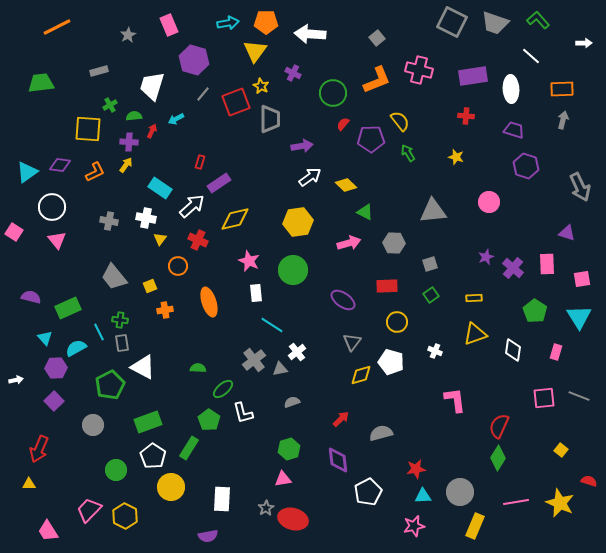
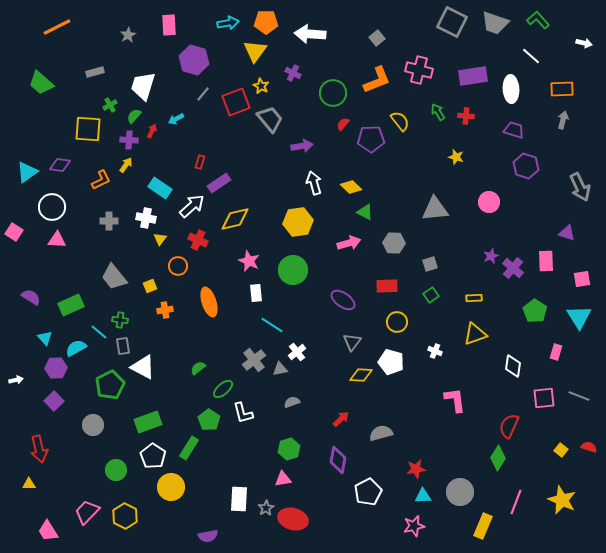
pink rectangle at (169, 25): rotated 20 degrees clockwise
white arrow at (584, 43): rotated 14 degrees clockwise
gray rectangle at (99, 71): moved 4 px left, 1 px down
green trapezoid at (41, 83): rotated 132 degrees counterclockwise
white trapezoid at (152, 86): moved 9 px left
green semicircle at (134, 116): rotated 42 degrees counterclockwise
gray trapezoid at (270, 119): rotated 40 degrees counterclockwise
purple cross at (129, 142): moved 2 px up
green arrow at (408, 153): moved 30 px right, 41 px up
orange L-shape at (95, 172): moved 6 px right, 8 px down
white arrow at (310, 177): moved 4 px right, 6 px down; rotated 70 degrees counterclockwise
yellow diamond at (346, 185): moved 5 px right, 2 px down
gray triangle at (433, 211): moved 2 px right, 2 px up
gray cross at (109, 221): rotated 12 degrees counterclockwise
pink triangle at (57, 240): rotated 48 degrees counterclockwise
purple star at (486, 257): moved 5 px right, 1 px up
pink rectangle at (547, 264): moved 1 px left, 3 px up
purple semicircle at (31, 297): rotated 18 degrees clockwise
green rectangle at (68, 308): moved 3 px right, 3 px up
cyan line at (99, 332): rotated 24 degrees counterclockwise
gray rectangle at (122, 343): moved 1 px right, 3 px down
white diamond at (513, 350): moved 16 px down
green semicircle at (198, 368): rotated 42 degrees counterclockwise
yellow diamond at (361, 375): rotated 20 degrees clockwise
red semicircle at (499, 426): moved 10 px right
red arrow at (39, 449): rotated 36 degrees counterclockwise
purple diamond at (338, 460): rotated 16 degrees clockwise
red semicircle at (589, 481): moved 34 px up
white rectangle at (222, 499): moved 17 px right
pink line at (516, 502): rotated 60 degrees counterclockwise
yellow star at (560, 503): moved 2 px right, 3 px up
pink trapezoid at (89, 510): moved 2 px left, 2 px down
yellow rectangle at (475, 526): moved 8 px right
